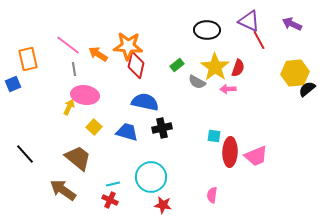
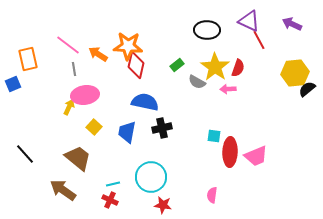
pink ellipse: rotated 16 degrees counterclockwise
blue trapezoid: rotated 95 degrees counterclockwise
